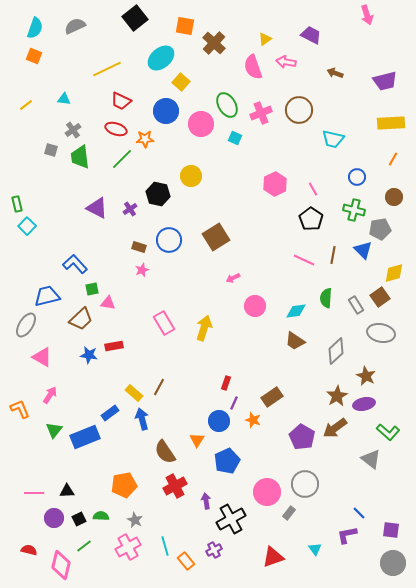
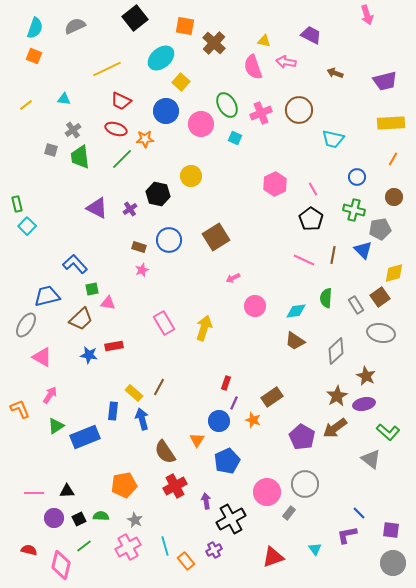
yellow triangle at (265, 39): moved 1 px left, 2 px down; rotated 48 degrees clockwise
blue rectangle at (110, 413): moved 3 px right, 2 px up; rotated 48 degrees counterclockwise
green triangle at (54, 430): moved 2 px right, 4 px up; rotated 18 degrees clockwise
